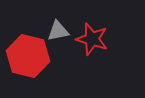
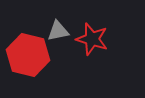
red hexagon: moved 1 px up
